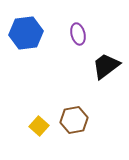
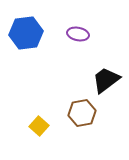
purple ellipse: rotated 65 degrees counterclockwise
black trapezoid: moved 14 px down
brown hexagon: moved 8 px right, 7 px up
